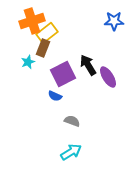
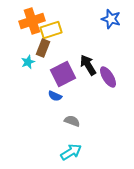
blue star: moved 3 px left, 2 px up; rotated 18 degrees clockwise
yellow rectangle: moved 4 px right, 3 px up; rotated 20 degrees clockwise
